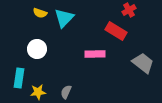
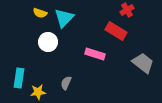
red cross: moved 2 px left
white circle: moved 11 px right, 7 px up
pink rectangle: rotated 18 degrees clockwise
gray semicircle: moved 9 px up
